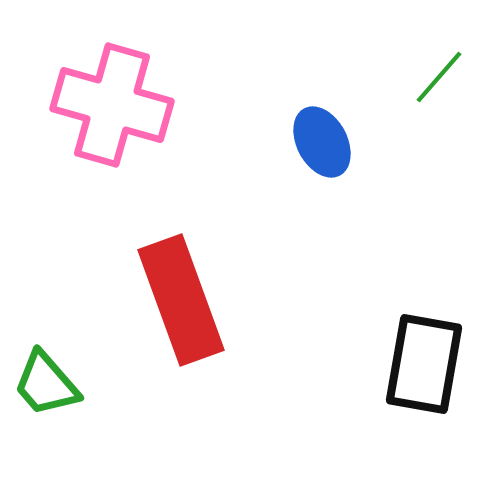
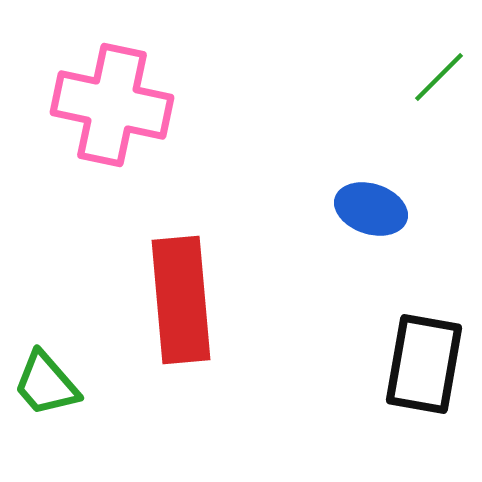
green line: rotated 4 degrees clockwise
pink cross: rotated 4 degrees counterclockwise
blue ellipse: moved 49 px right, 67 px down; rotated 44 degrees counterclockwise
red rectangle: rotated 15 degrees clockwise
